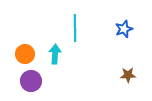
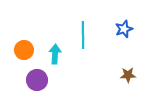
cyan line: moved 8 px right, 7 px down
orange circle: moved 1 px left, 4 px up
purple circle: moved 6 px right, 1 px up
